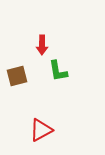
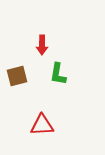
green L-shape: moved 3 px down; rotated 20 degrees clockwise
red triangle: moved 1 px right, 5 px up; rotated 25 degrees clockwise
